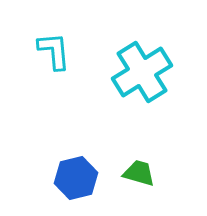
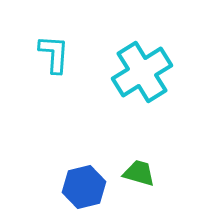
cyan L-shape: moved 3 px down; rotated 9 degrees clockwise
blue hexagon: moved 8 px right, 9 px down
